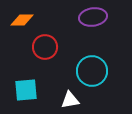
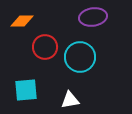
orange diamond: moved 1 px down
cyan circle: moved 12 px left, 14 px up
